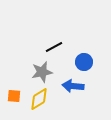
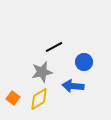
orange square: moved 1 px left, 2 px down; rotated 32 degrees clockwise
